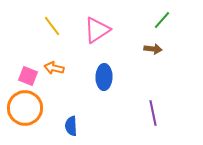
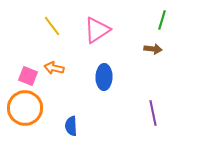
green line: rotated 24 degrees counterclockwise
